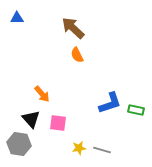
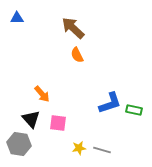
green rectangle: moved 2 px left
